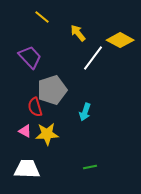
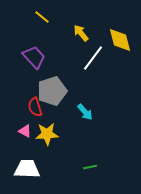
yellow arrow: moved 3 px right
yellow diamond: rotated 48 degrees clockwise
purple trapezoid: moved 4 px right
gray pentagon: moved 1 px down
cyan arrow: rotated 60 degrees counterclockwise
